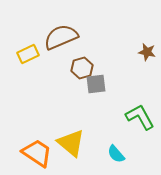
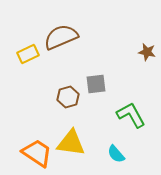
brown hexagon: moved 14 px left, 29 px down
green L-shape: moved 9 px left, 2 px up
yellow triangle: rotated 32 degrees counterclockwise
